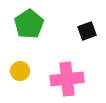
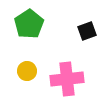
yellow circle: moved 7 px right
